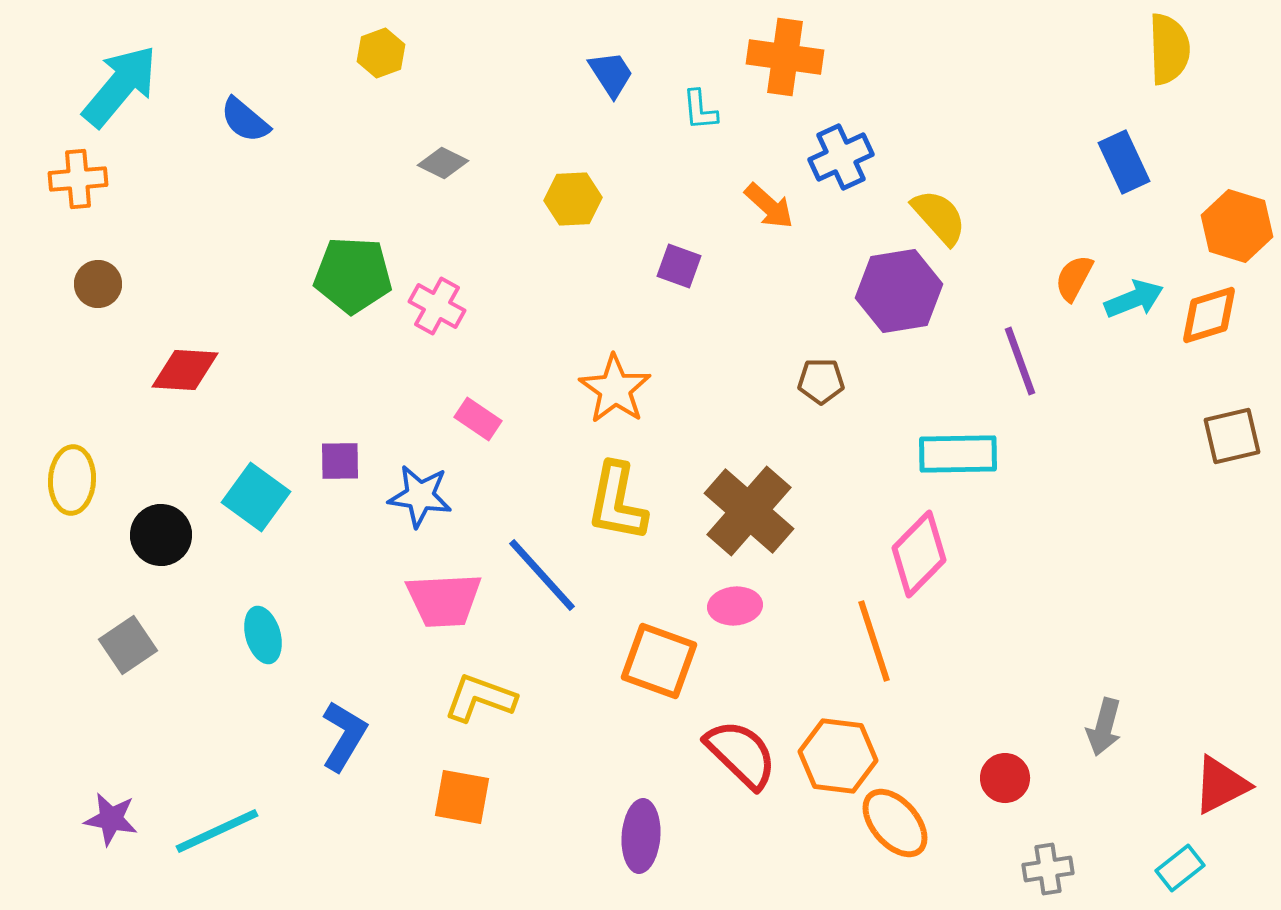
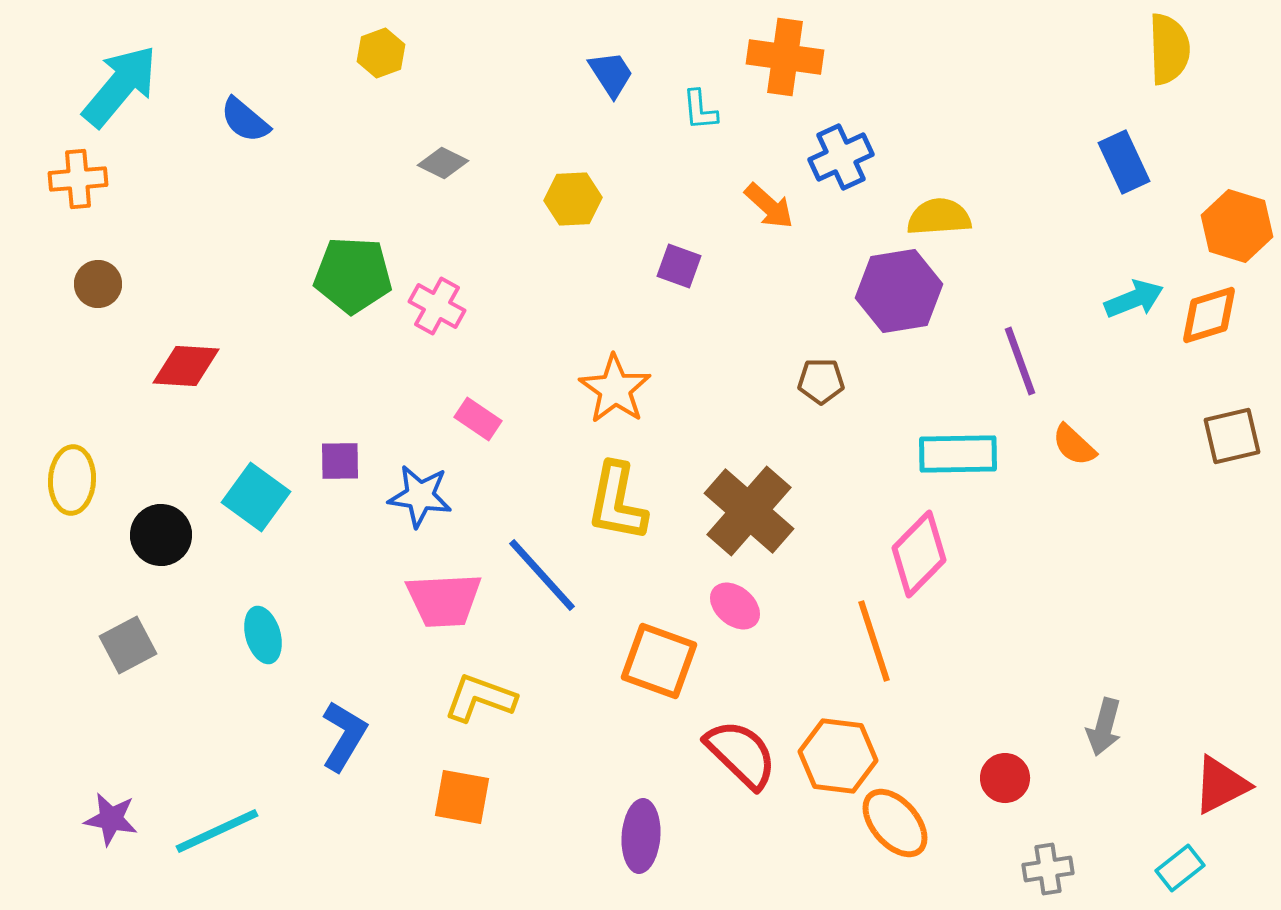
yellow semicircle at (939, 217): rotated 52 degrees counterclockwise
orange semicircle at (1074, 278): moved 167 px down; rotated 75 degrees counterclockwise
red diamond at (185, 370): moved 1 px right, 4 px up
pink ellipse at (735, 606): rotated 45 degrees clockwise
gray square at (128, 645): rotated 6 degrees clockwise
